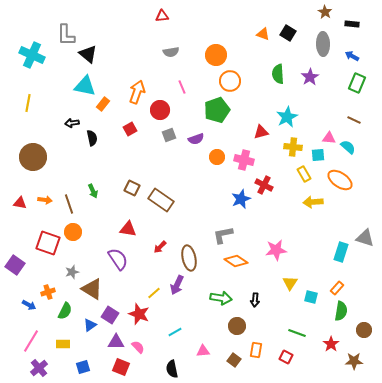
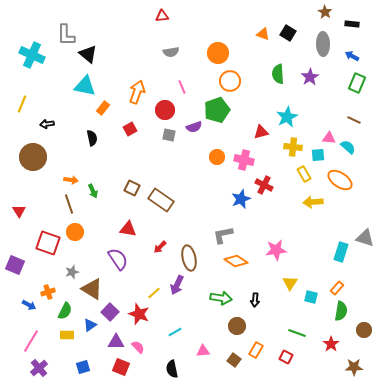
orange circle at (216, 55): moved 2 px right, 2 px up
yellow line at (28, 103): moved 6 px left, 1 px down; rotated 12 degrees clockwise
orange rectangle at (103, 104): moved 4 px down
red circle at (160, 110): moved 5 px right
black arrow at (72, 123): moved 25 px left, 1 px down
gray square at (169, 135): rotated 32 degrees clockwise
purple semicircle at (196, 139): moved 2 px left, 12 px up
orange arrow at (45, 200): moved 26 px right, 20 px up
red triangle at (20, 203): moved 1 px left, 8 px down; rotated 48 degrees clockwise
orange circle at (73, 232): moved 2 px right
purple square at (15, 265): rotated 12 degrees counterclockwise
purple square at (110, 315): moved 3 px up; rotated 12 degrees clockwise
yellow rectangle at (63, 344): moved 4 px right, 9 px up
orange rectangle at (256, 350): rotated 21 degrees clockwise
brown star at (354, 361): moved 6 px down
